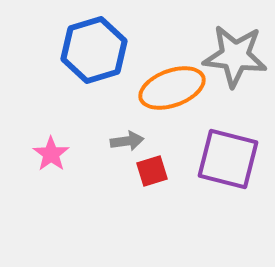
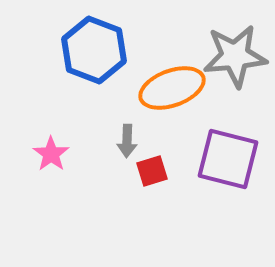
blue hexagon: rotated 22 degrees counterclockwise
gray star: rotated 12 degrees counterclockwise
gray arrow: rotated 100 degrees clockwise
